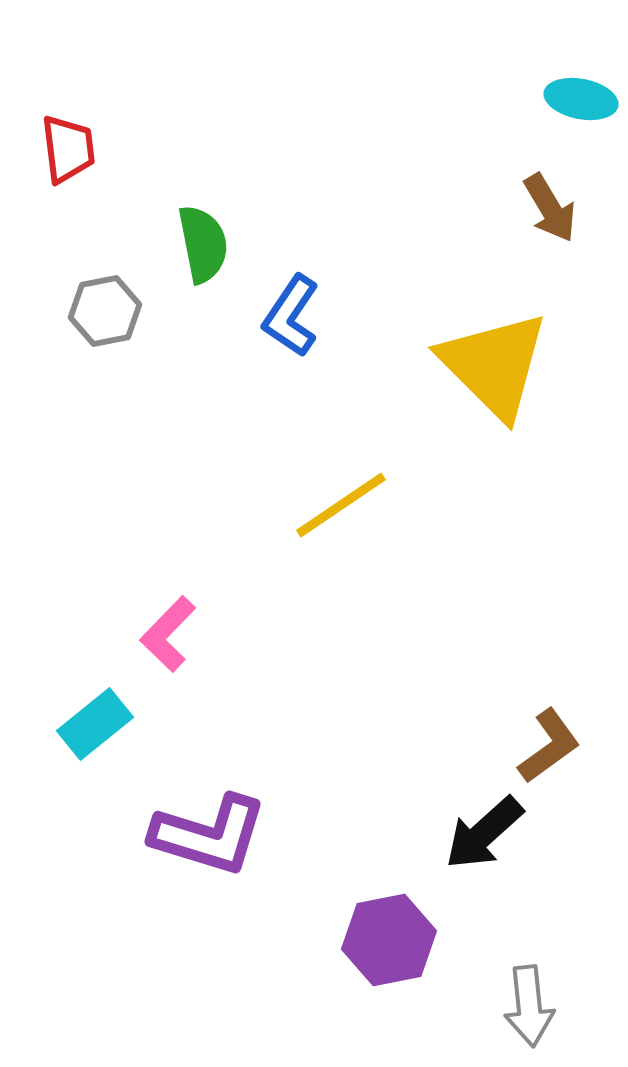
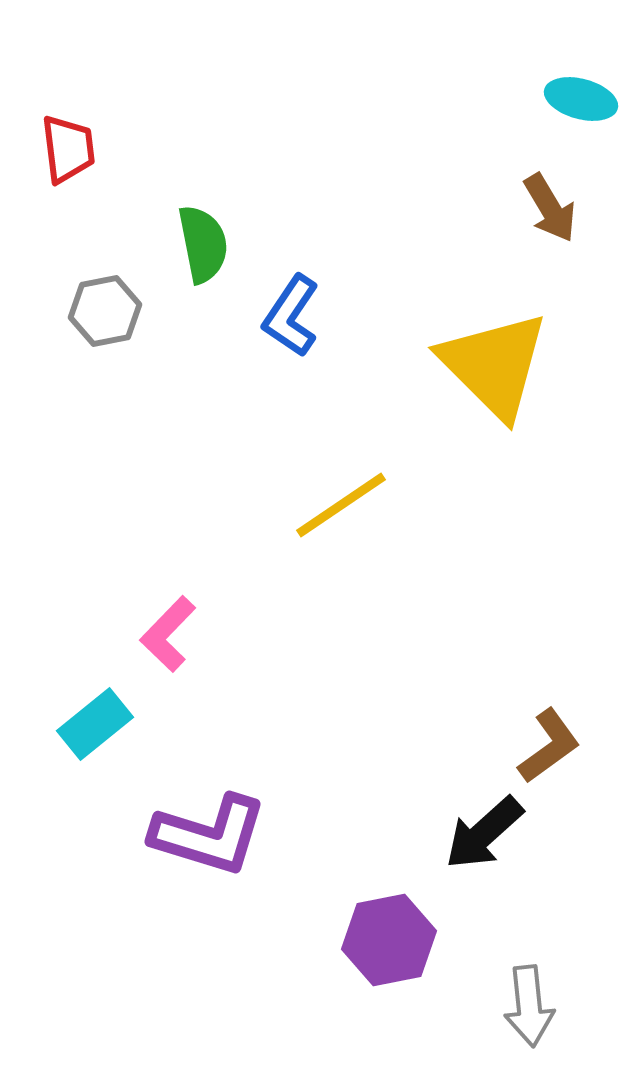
cyan ellipse: rotated 4 degrees clockwise
